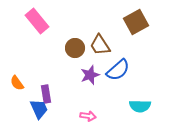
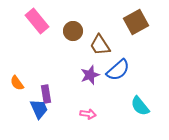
brown circle: moved 2 px left, 17 px up
cyan semicircle: rotated 50 degrees clockwise
pink arrow: moved 2 px up
